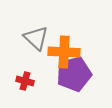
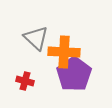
purple pentagon: rotated 20 degrees counterclockwise
